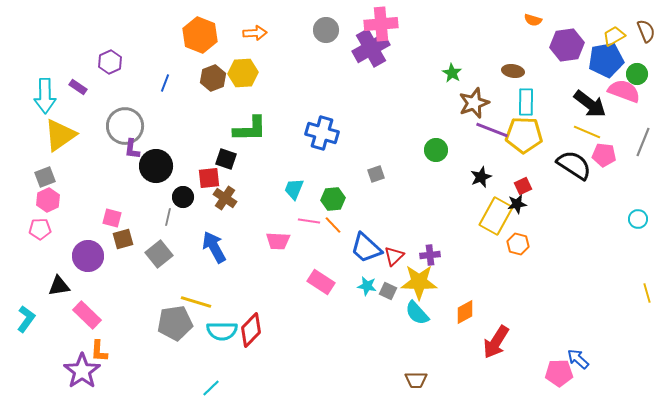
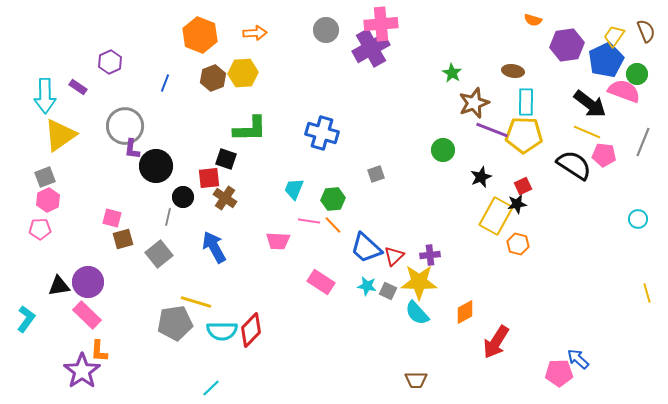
yellow trapezoid at (614, 36): rotated 25 degrees counterclockwise
blue pentagon at (606, 60): rotated 16 degrees counterclockwise
green circle at (436, 150): moved 7 px right
purple circle at (88, 256): moved 26 px down
